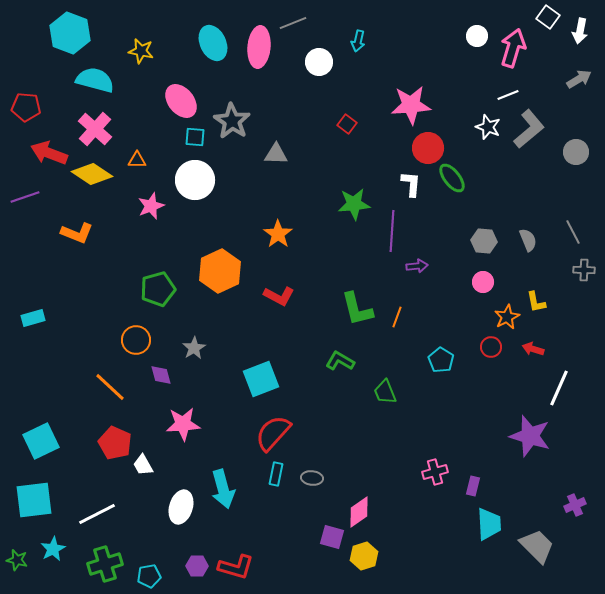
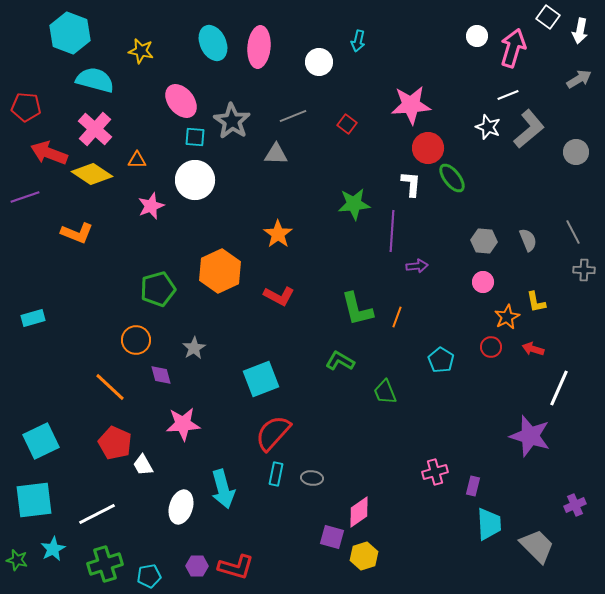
gray line at (293, 23): moved 93 px down
